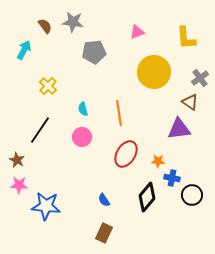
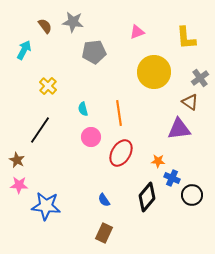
pink circle: moved 9 px right
red ellipse: moved 5 px left, 1 px up
blue cross: rotated 14 degrees clockwise
